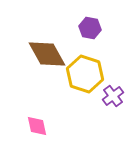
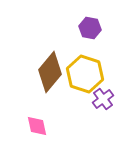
brown diamond: moved 3 px right, 18 px down; rotated 69 degrees clockwise
purple cross: moved 10 px left, 3 px down
